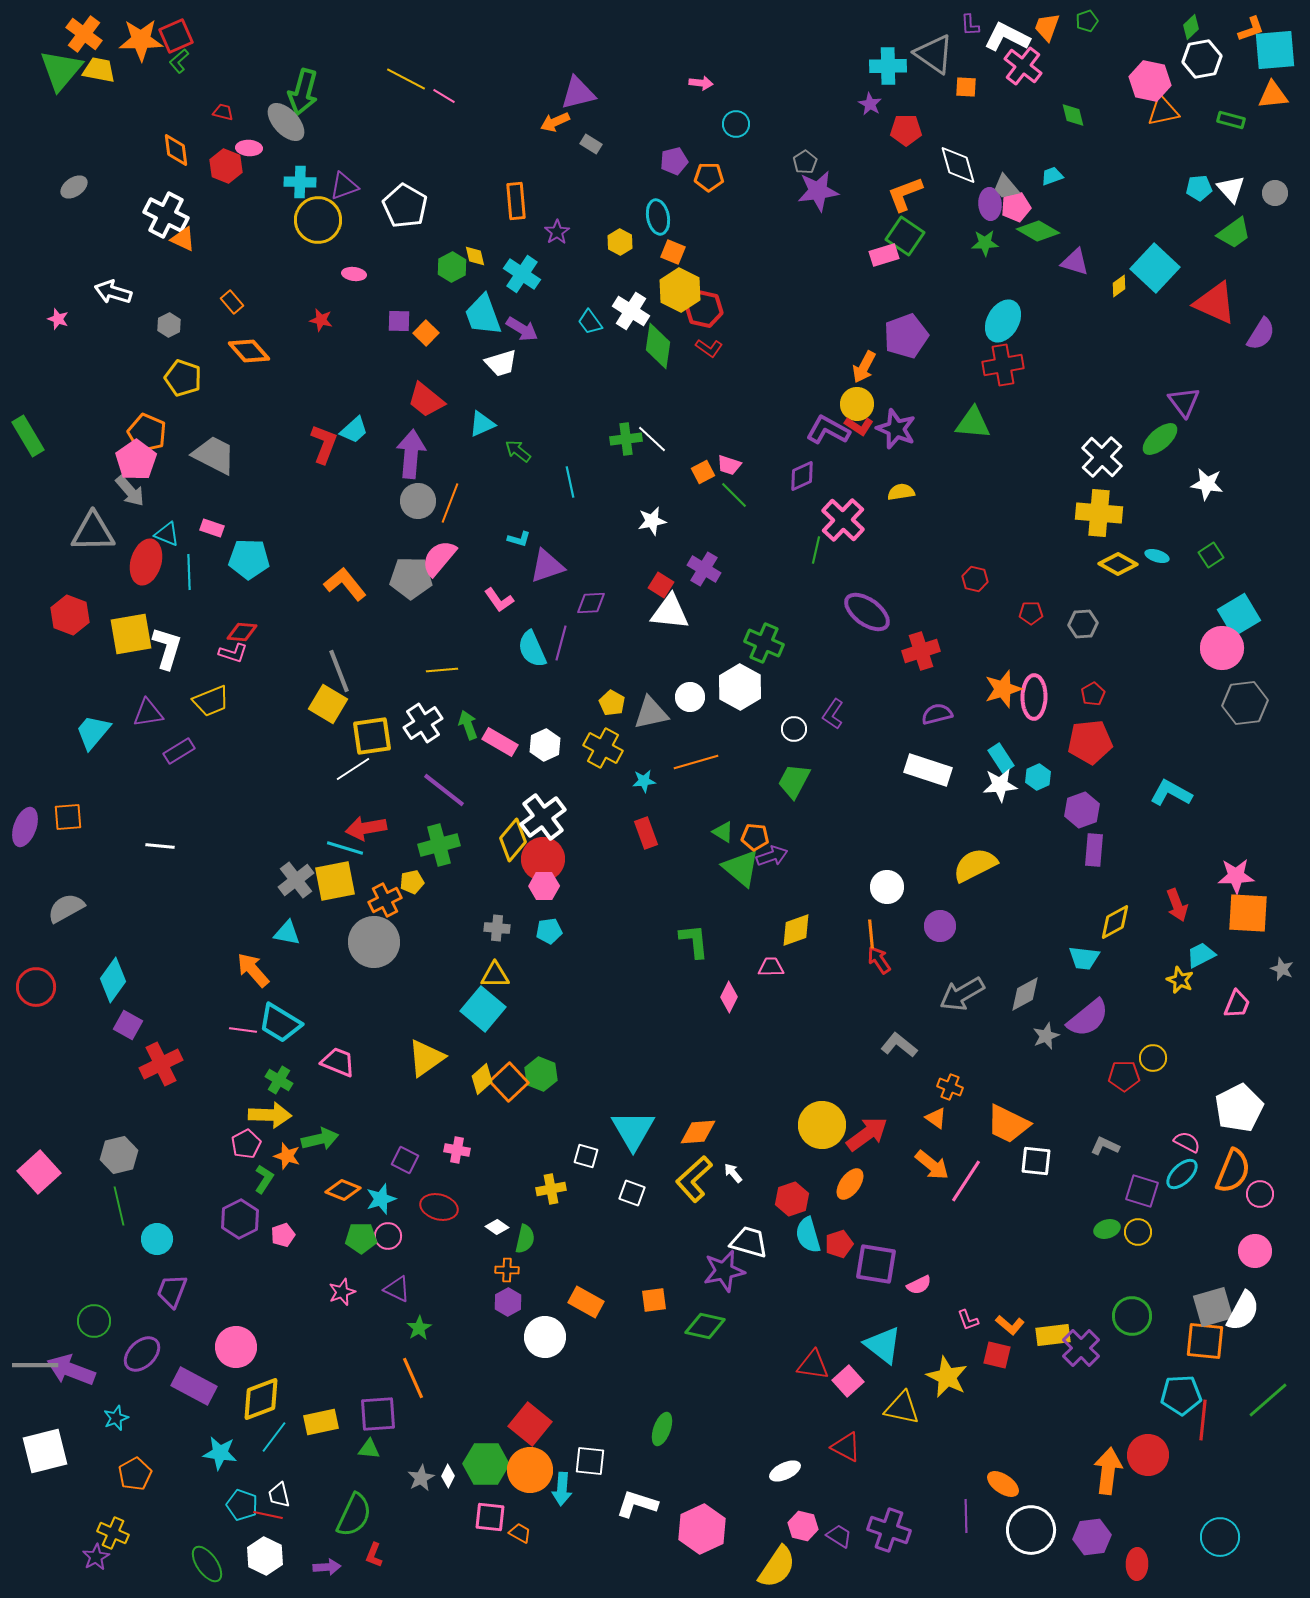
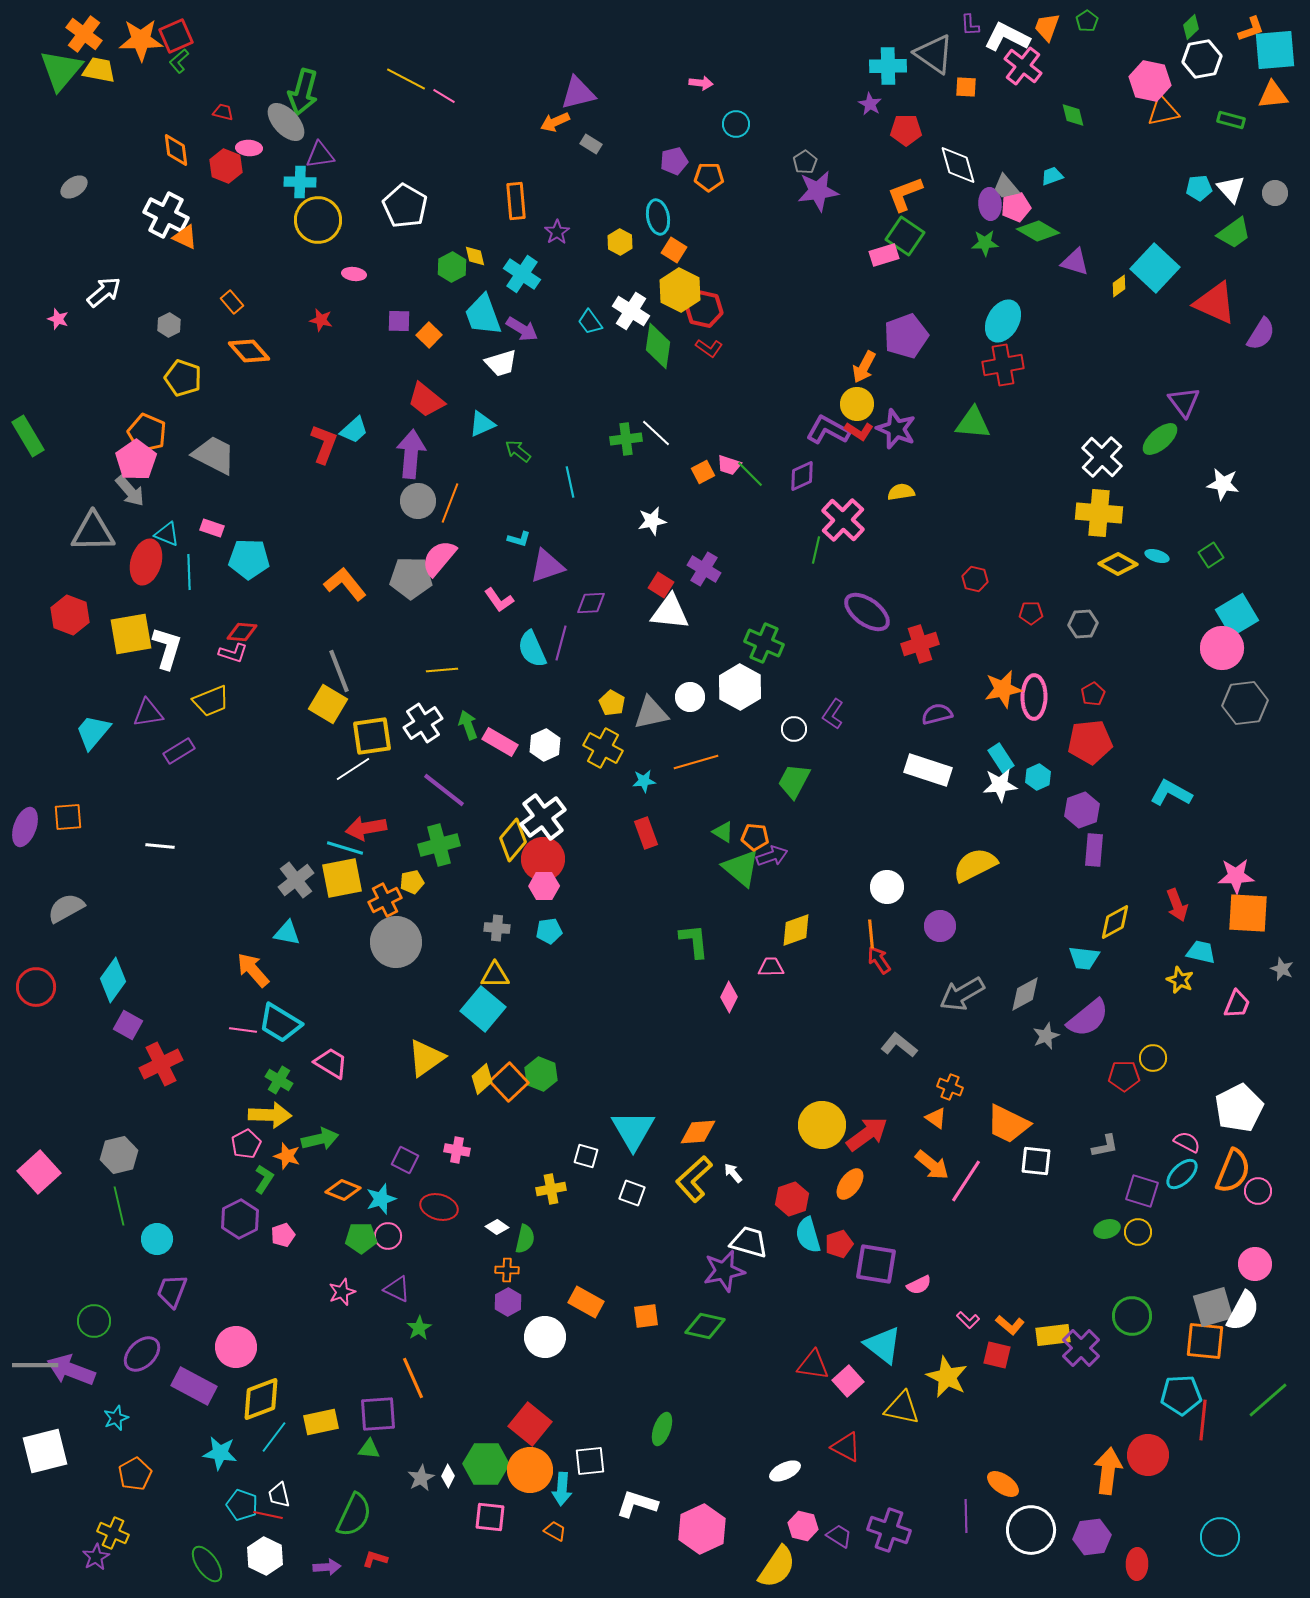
green pentagon at (1087, 21): rotated 15 degrees counterclockwise
purple triangle at (344, 186): moved 24 px left, 31 px up; rotated 12 degrees clockwise
orange triangle at (183, 239): moved 2 px right, 2 px up
orange square at (673, 252): moved 1 px right, 2 px up; rotated 10 degrees clockwise
white arrow at (113, 292): moved 9 px left; rotated 123 degrees clockwise
orange square at (426, 333): moved 3 px right, 2 px down
red L-shape at (859, 426): moved 5 px down
white line at (652, 439): moved 4 px right, 6 px up
white star at (1207, 484): moved 16 px right
green line at (734, 495): moved 16 px right, 21 px up
cyan square at (1239, 615): moved 2 px left
red cross at (921, 651): moved 1 px left, 7 px up
orange star at (1003, 689): rotated 6 degrees clockwise
yellow square at (335, 881): moved 7 px right, 3 px up
gray circle at (374, 942): moved 22 px right
cyan trapezoid at (1201, 955): moved 3 px up; rotated 40 degrees clockwise
pink trapezoid at (338, 1062): moved 7 px left, 1 px down; rotated 9 degrees clockwise
gray L-shape at (1105, 1146): rotated 144 degrees clockwise
pink circle at (1260, 1194): moved 2 px left, 3 px up
pink circle at (1255, 1251): moved 13 px down
orange square at (654, 1300): moved 8 px left, 16 px down
pink L-shape at (968, 1320): rotated 25 degrees counterclockwise
white square at (590, 1461): rotated 12 degrees counterclockwise
orange trapezoid at (520, 1533): moved 35 px right, 2 px up
red L-shape at (374, 1555): moved 1 px right, 4 px down; rotated 85 degrees clockwise
